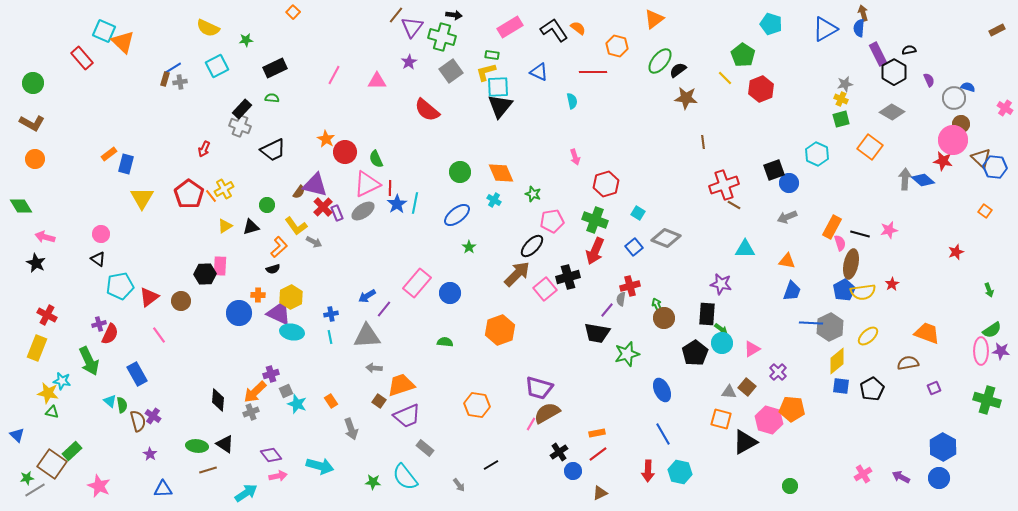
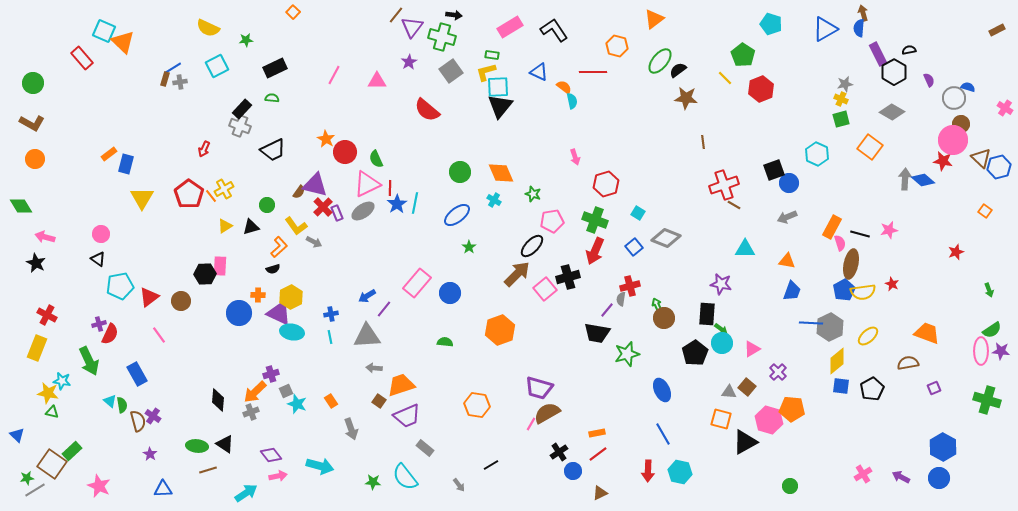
orange semicircle at (578, 28): moved 14 px left, 59 px down
blue hexagon at (995, 167): moved 4 px right; rotated 20 degrees counterclockwise
red star at (892, 284): rotated 16 degrees counterclockwise
